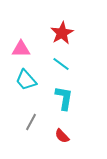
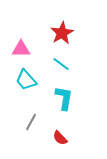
red semicircle: moved 2 px left, 2 px down
